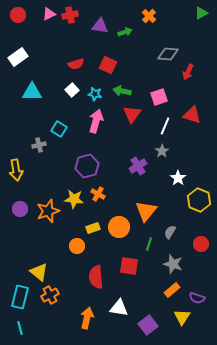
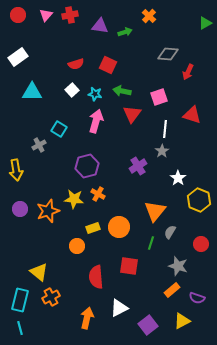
green triangle at (201, 13): moved 4 px right, 10 px down
pink triangle at (49, 14): moved 3 px left, 1 px down; rotated 24 degrees counterclockwise
white line at (165, 126): moved 3 px down; rotated 18 degrees counterclockwise
gray cross at (39, 145): rotated 16 degrees counterclockwise
orange triangle at (146, 211): moved 9 px right
green line at (149, 244): moved 2 px right, 1 px up
gray star at (173, 264): moved 5 px right, 2 px down
orange cross at (50, 295): moved 1 px right, 2 px down
cyan rectangle at (20, 297): moved 3 px down
white triangle at (119, 308): rotated 36 degrees counterclockwise
yellow triangle at (182, 317): moved 4 px down; rotated 30 degrees clockwise
